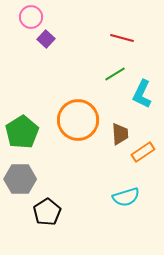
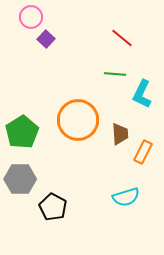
red line: rotated 25 degrees clockwise
green line: rotated 35 degrees clockwise
orange rectangle: rotated 30 degrees counterclockwise
black pentagon: moved 6 px right, 5 px up; rotated 12 degrees counterclockwise
